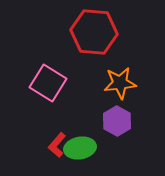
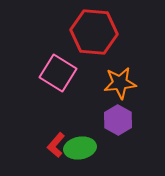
pink square: moved 10 px right, 10 px up
purple hexagon: moved 1 px right, 1 px up
red L-shape: moved 1 px left
